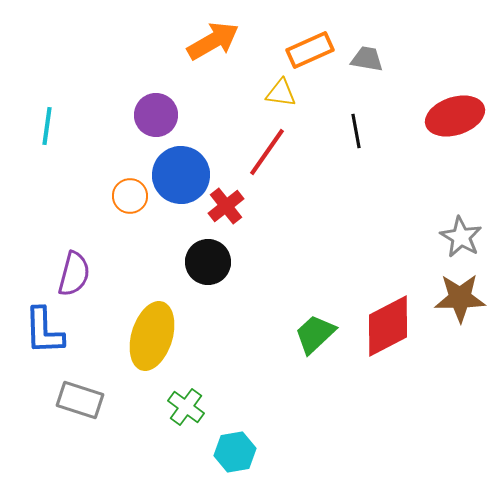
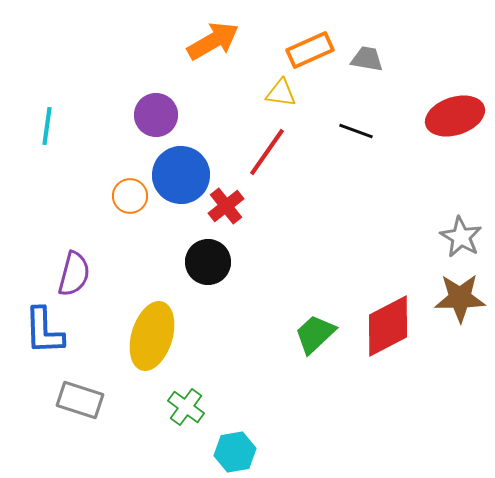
black line: rotated 60 degrees counterclockwise
